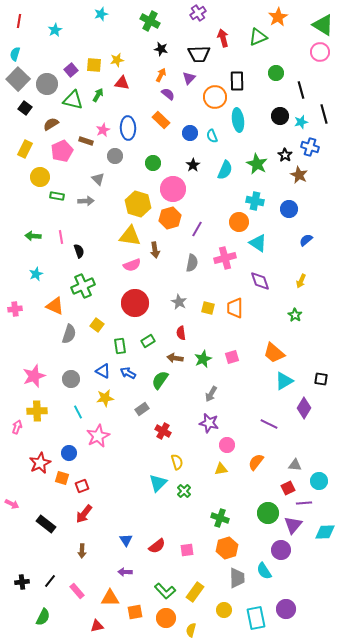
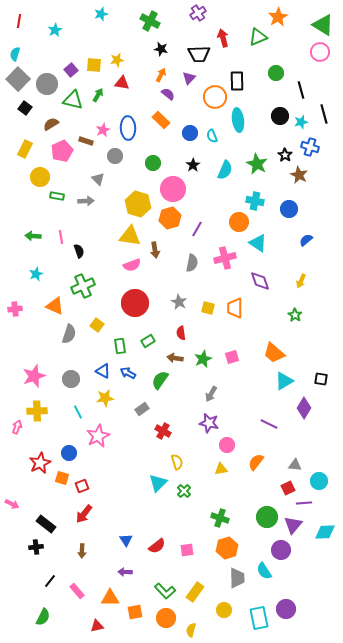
green circle at (268, 513): moved 1 px left, 4 px down
black cross at (22, 582): moved 14 px right, 35 px up
cyan rectangle at (256, 618): moved 3 px right
